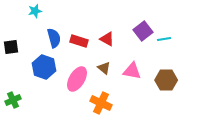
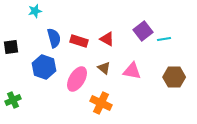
brown hexagon: moved 8 px right, 3 px up
